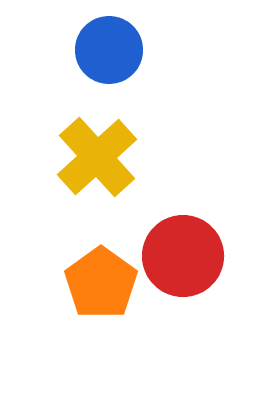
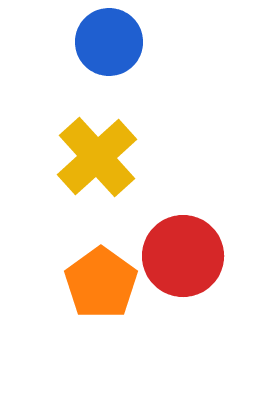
blue circle: moved 8 px up
